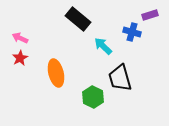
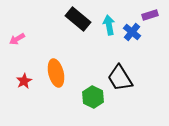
blue cross: rotated 24 degrees clockwise
pink arrow: moved 3 px left, 1 px down; rotated 56 degrees counterclockwise
cyan arrow: moved 6 px right, 21 px up; rotated 36 degrees clockwise
red star: moved 4 px right, 23 px down
black trapezoid: rotated 16 degrees counterclockwise
